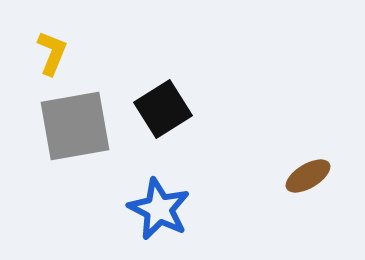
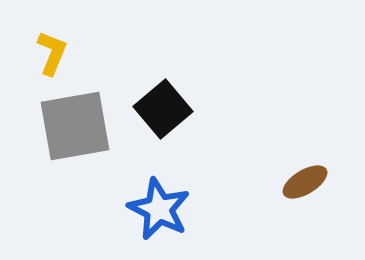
black square: rotated 8 degrees counterclockwise
brown ellipse: moved 3 px left, 6 px down
